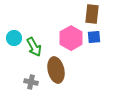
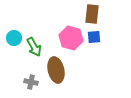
pink hexagon: rotated 15 degrees counterclockwise
